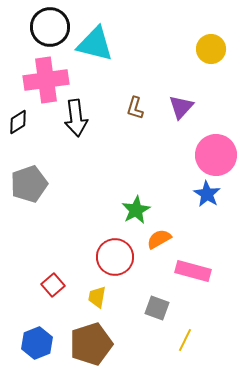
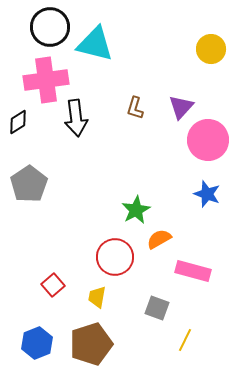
pink circle: moved 8 px left, 15 px up
gray pentagon: rotated 15 degrees counterclockwise
blue star: rotated 12 degrees counterclockwise
